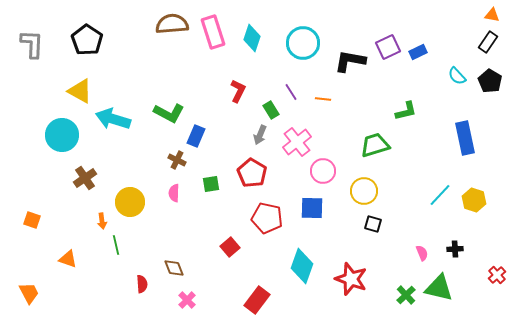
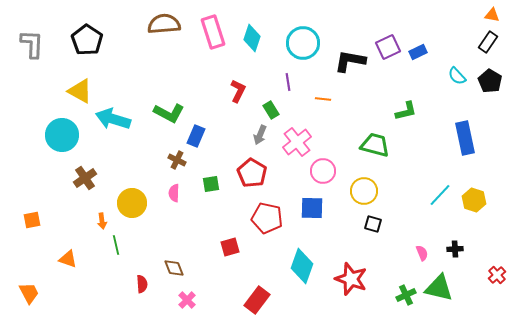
brown semicircle at (172, 24): moved 8 px left
purple line at (291, 92): moved 3 px left, 10 px up; rotated 24 degrees clockwise
green trapezoid at (375, 145): rotated 32 degrees clockwise
yellow circle at (130, 202): moved 2 px right, 1 px down
orange square at (32, 220): rotated 30 degrees counterclockwise
red square at (230, 247): rotated 24 degrees clockwise
green cross at (406, 295): rotated 18 degrees clockwise
